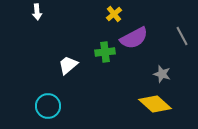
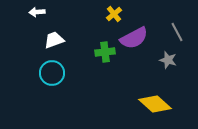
white arrow: rotated 91 degrees clockwise
gray line: moved 5 px left, 4 px up
white trapezoid: moved 14 px left, 25 px up; rotated 20 degrees clockwise
gray star: moved 6 px right, 14 px up
cyan circle: moved 4 px right, 33 px up
